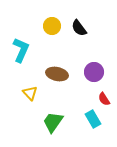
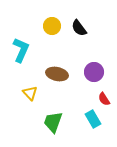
green trapezoid: rotated 15 degrees counterclockwise
